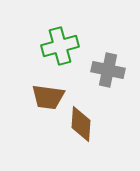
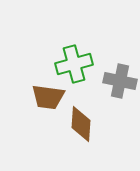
green cross: moved 14 px right, 18 px down
gray cross: moved 12 px right, 11 px down
